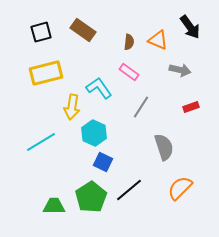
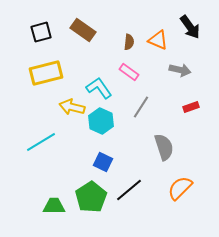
yellow arrow: rotated 95 degrees clockwise
cyan hexagon: moved 7 px right, 12 px up
